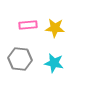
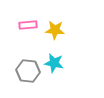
yellow star: moved 2 px down
gray hexagon: moved 8 px right, 12 px down
